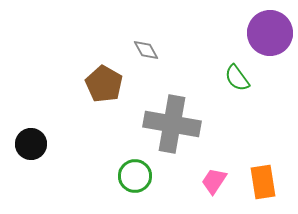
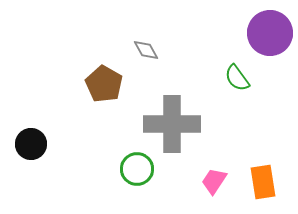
gray cross: rotated 10 degrees counterclockwise
green circle: moved 2 px right, 7 px up
